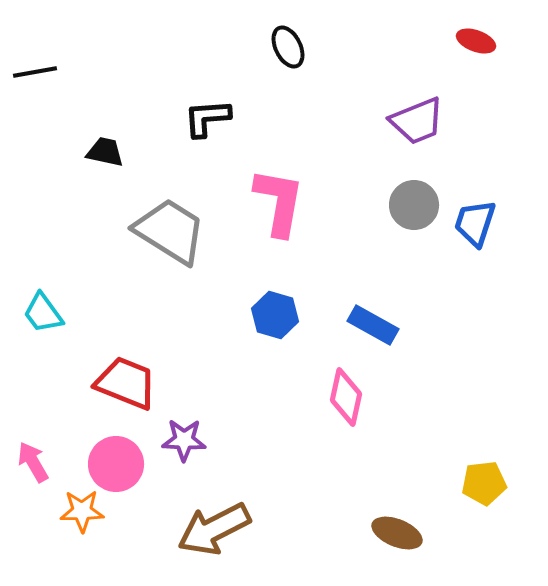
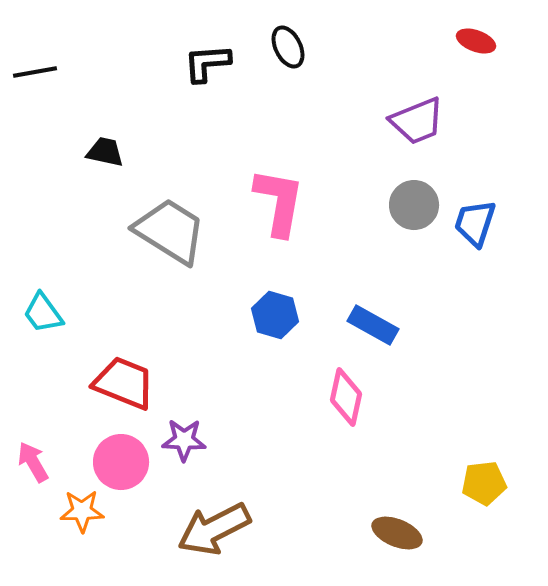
black L-shape: moved 55 px up
red trapezoid: moved 2 px left
pink circle: moved 5 px right, 2 px up
